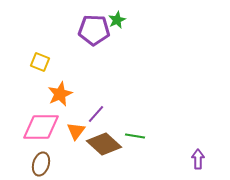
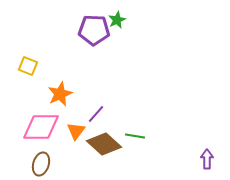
yellow square: moved 12 px left, 4 px down
purple arrow: moved 9 px right
